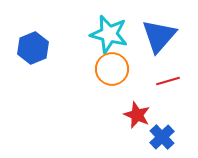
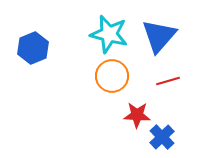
orange circle: moved 7 px down
red star: rotated 20 degrees counterclockwise
